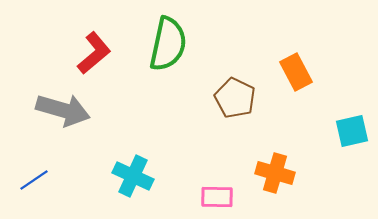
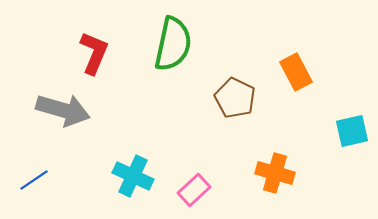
green semicircle: moved 5 px right
red L-shape: rotated 27 degrees counterclockwise
pink rectangle: moved 23 px left, 7 px up; rotated 44 degrees counterclockwise
